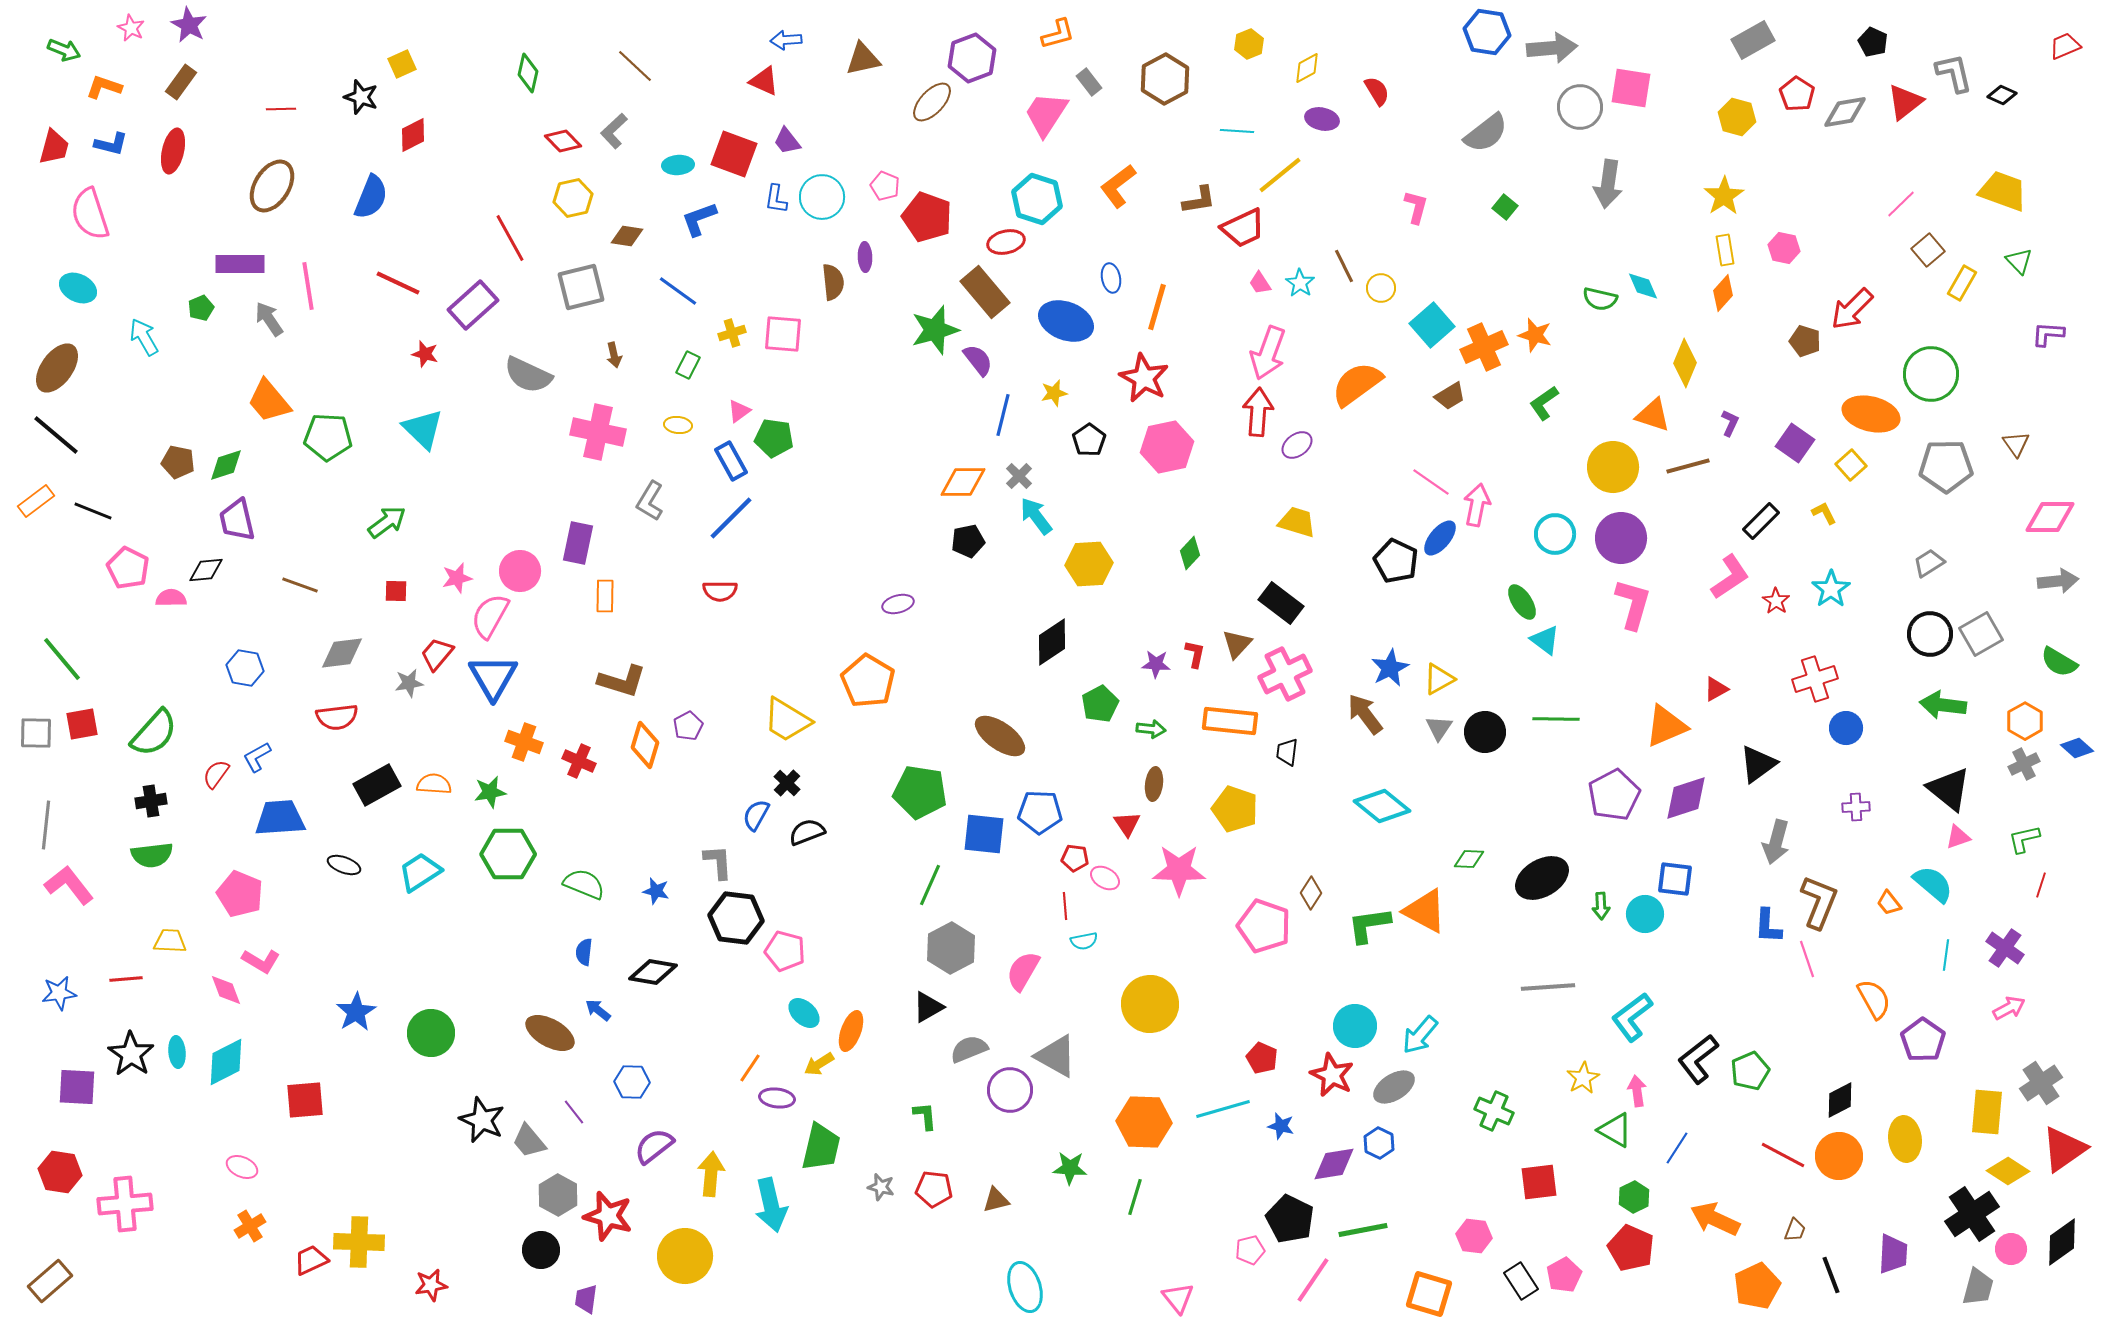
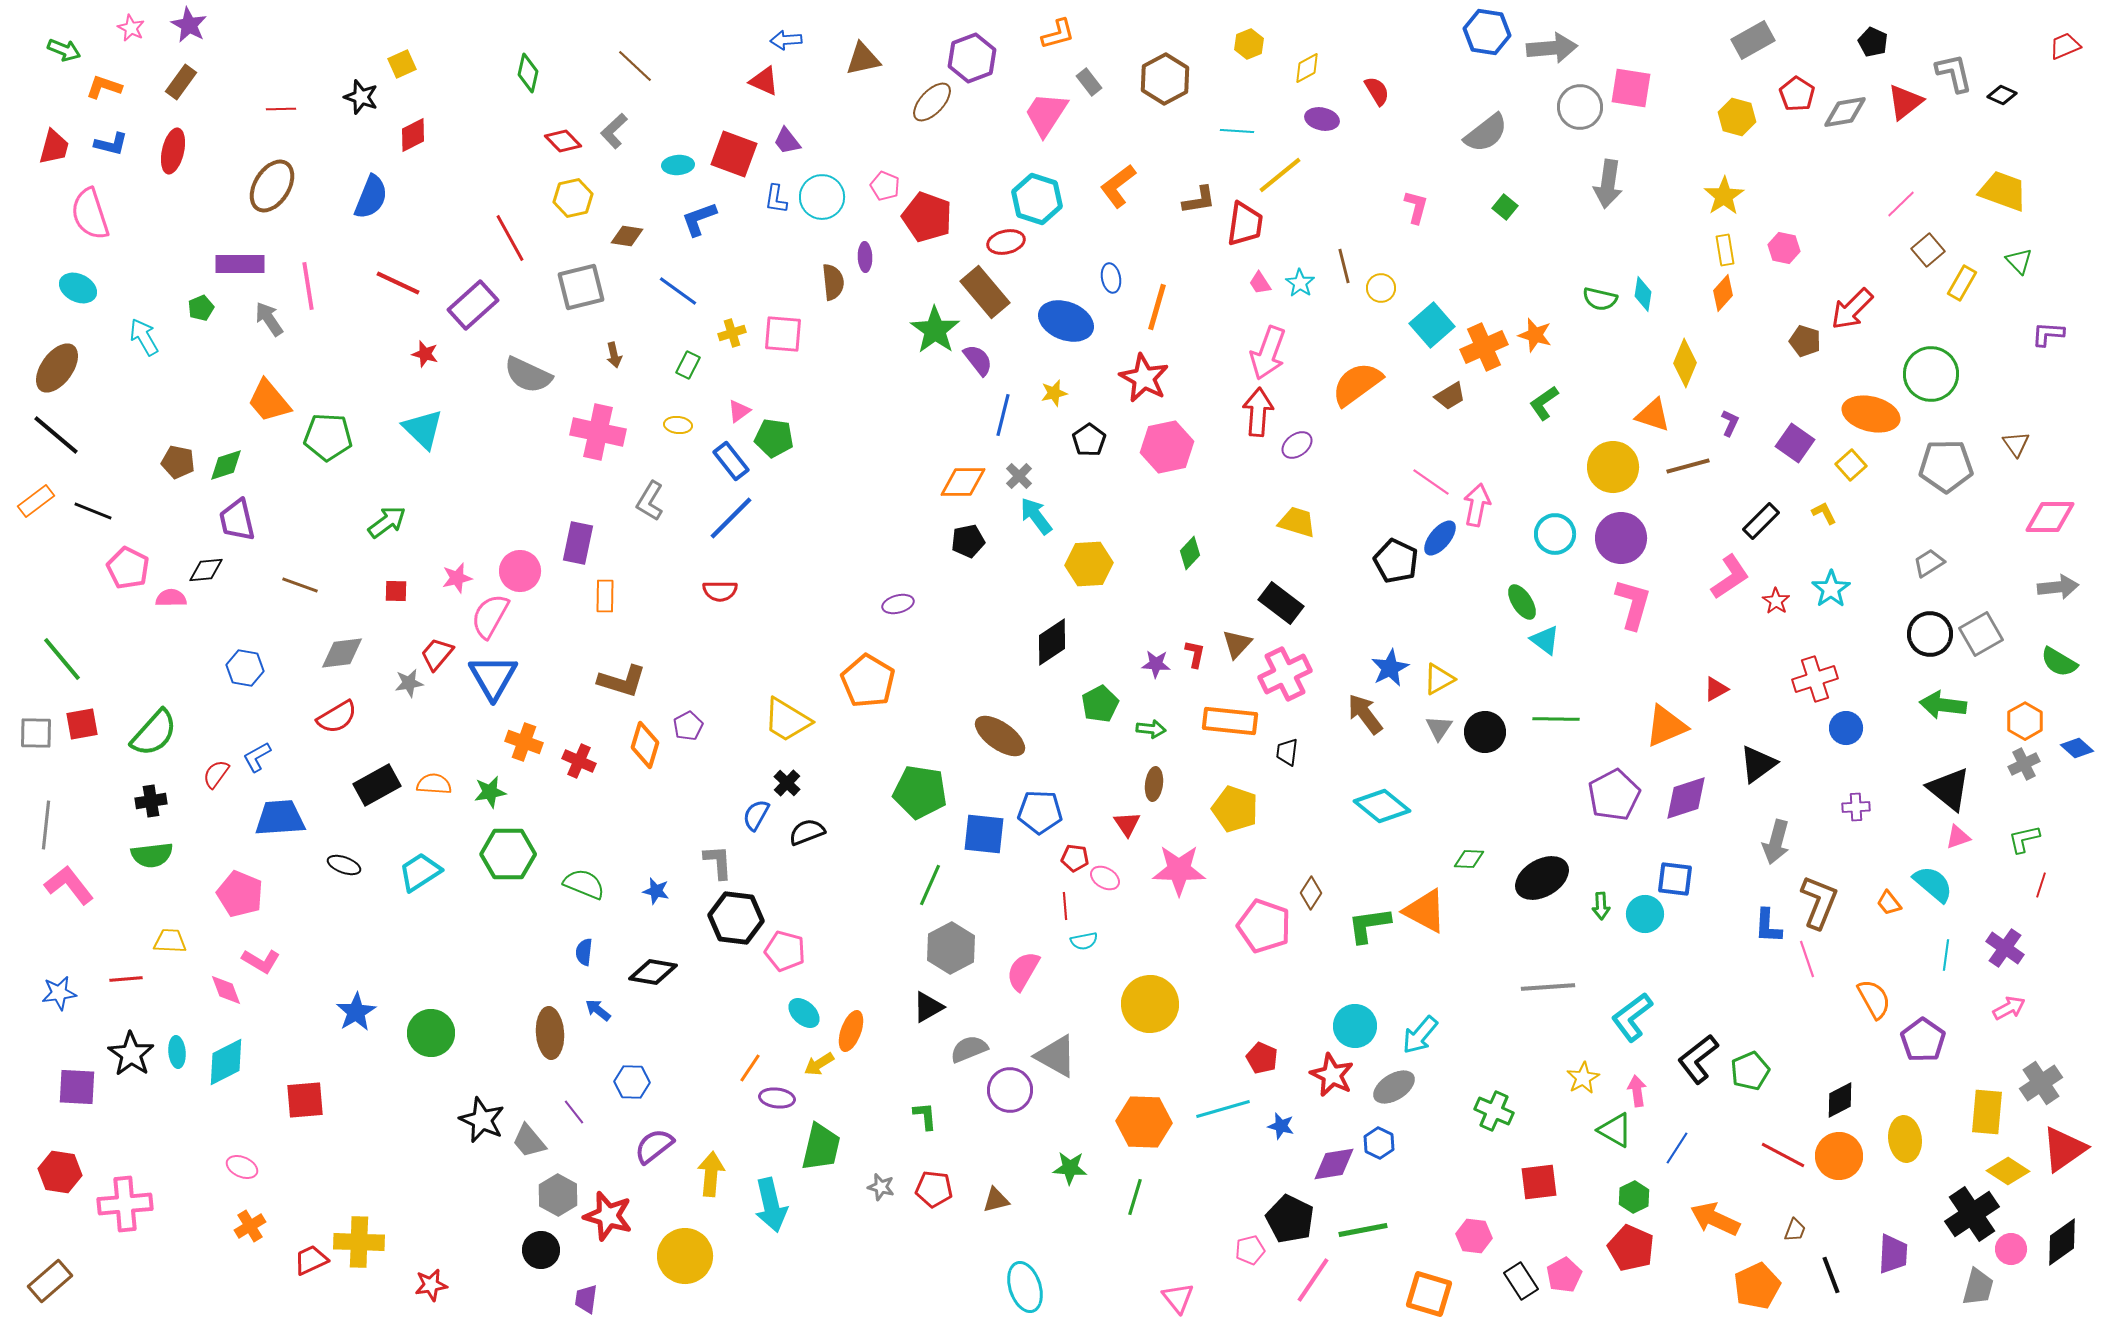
red trapezoid at (1243, 228): moved 2 px right, 4 px up; rotated 57 degrees counterclockwise
brown line at (1344, 266): rotated 12 degrees clockwise
cyan diamond at (1643, 286): moved 8 px down; rotated 32 degrees clockwise
green star at (935, 330): rotated 21 degrees counterclockwise
blue rectangle at (731, 461): rotated 9 degrees counterclockwise
gray arrow at (2058, 581): moved 6 px down
red semicircle at (337, 717): rotated 24 degrees counterclockwise
brown ellipse at (550, 1033): rotated 57 degrees clockwise
